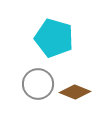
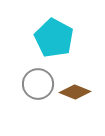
cyan pentagon: rotated 12 degrees clockwise
